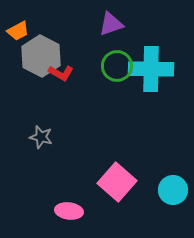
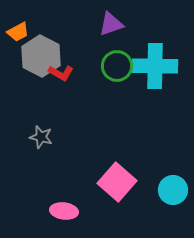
orange trapezoid: moved 1 px down
cyan cross: moved 4 px right, 3 px up
pink ellipse: moved 5 px left
